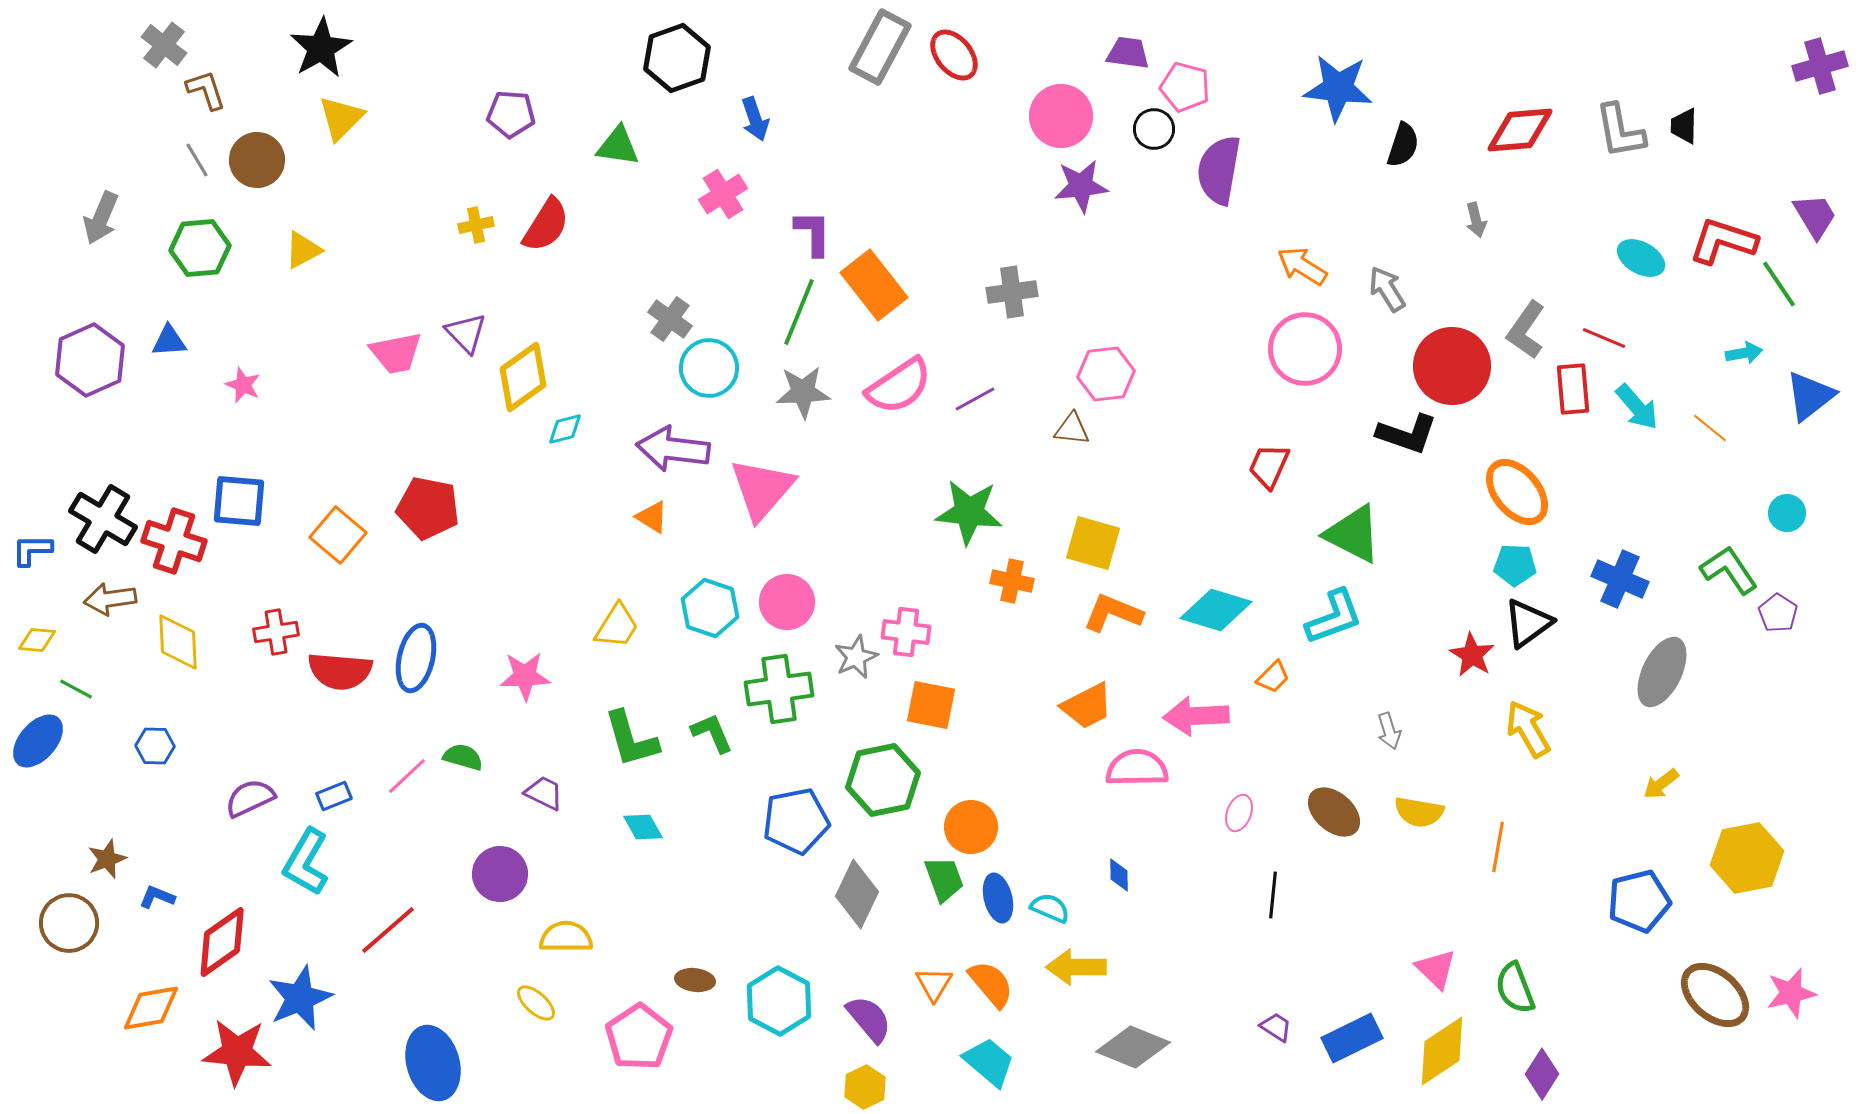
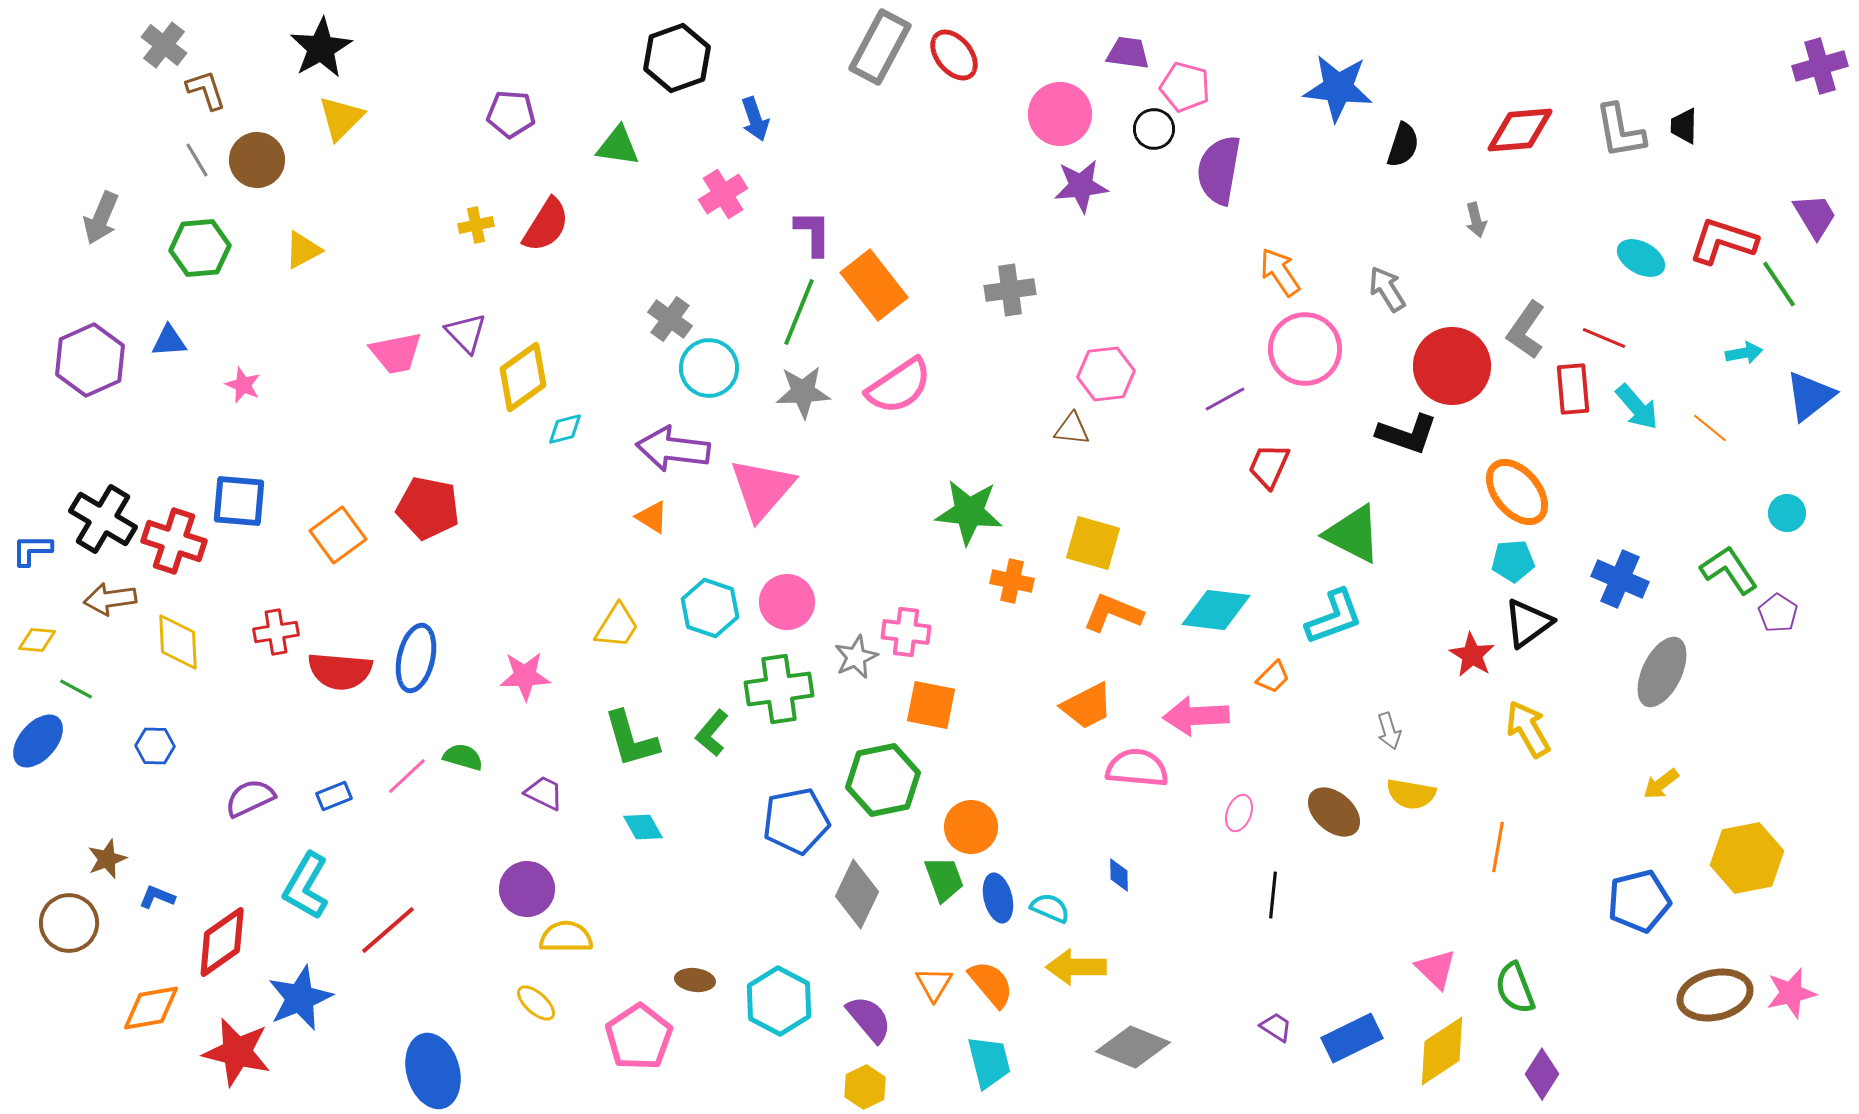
pink circle at (1061, 116): moved 1 px left, 2 px up
orange arrow at (1302, 266): moved 22 px left, 6 px down; rotated 24 degrees clockwise
gray cross at (1012, 292): moved 2 px left, 2 px up
purple line at (975, 399): moved 250 px right
orange square at (338, 535): rotated 14 degrees clockwise
cyan pentagon at (1515, 565): moved 2 px left, 4 px up; rotated 6 degrees counterclockwise
cyan diamond at (1216, 610): rotated 10 degrees counterclockwise
green L-shape at (712, 733): rotated 117 degrees counterclockwise
pink semicircle at (1137, 768): rotated 6 degrees clockwise
yellow semicircle at (1419, 812): moved 8 px left, 18 px up
cyan L-shape at (306, 862): moved 24 px down
purple circle at (500, 874): moved 27 px right, 15 px down
brown ellipse at (1715, 995): rotated 54 degrees counterclockwise
red star at (237, 1052): rotated 8 degrees clockwise
cyan trapezoid at (989, 1062): rotated 36 degrees clockwise
blue ellipse at (433, 1063): moved 8 px down
